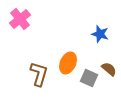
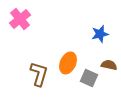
blue star: rotated 30 degrees counterclockwise
brown semicircle: moved 4 px up; rotated 28 degrees counterclockwise
